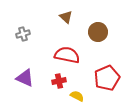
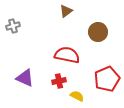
brown triangle: moved 6 px up; rotated 40 degrees clockwise
gray cross: moved 10 px left, 8 px up
red pentagon: moved 1 px down
